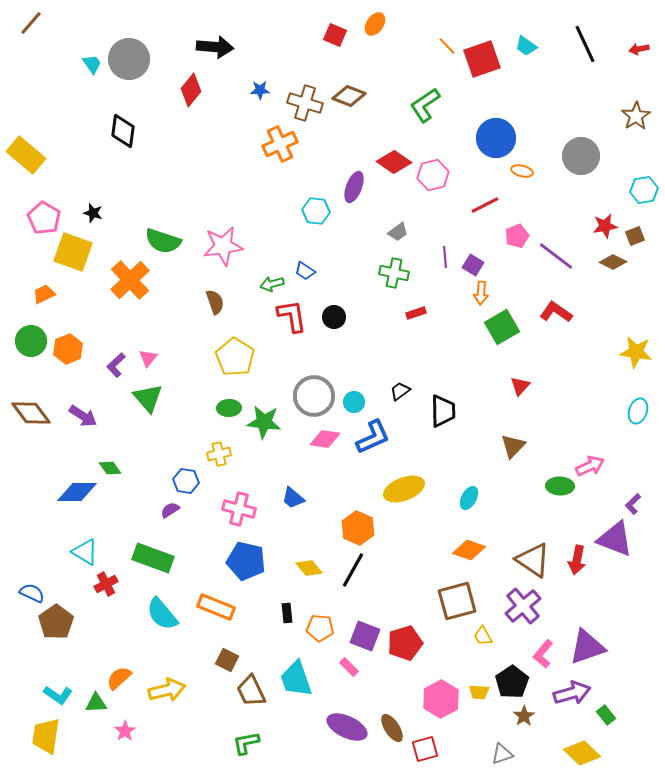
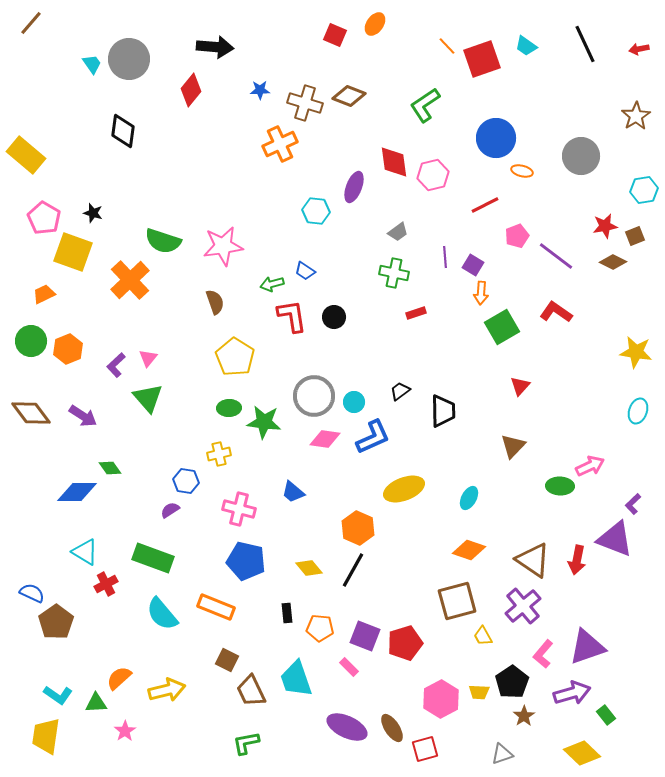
red diamond at (394, 162): rotated 48 degrees clockwise
blue trapezoid at (293, 498): moved 6 px up
